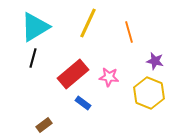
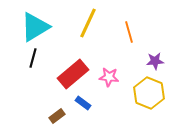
purple star: rotated 18 degrees counterclockwise
brown rectangle: moved 13 px right, 9 px up
